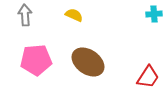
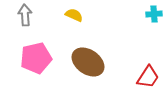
pink pentagon: moved 2 px up; rotated 8 degrees counterclockwise
